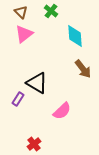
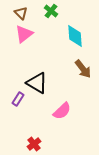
brown triangle: moved 1 px down
